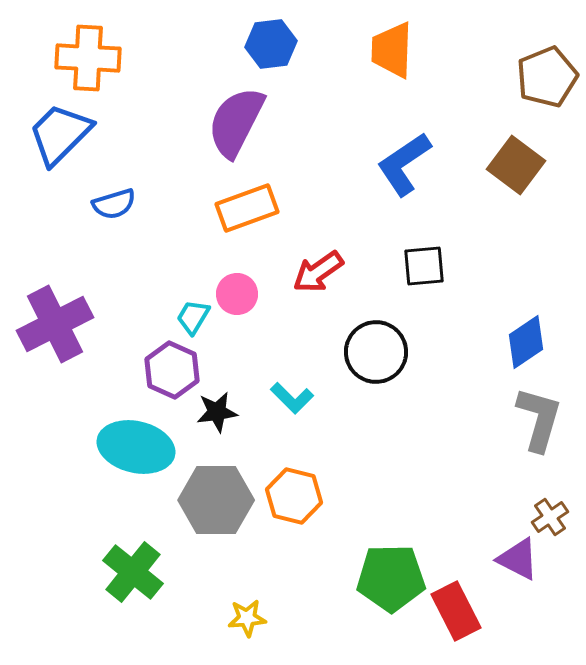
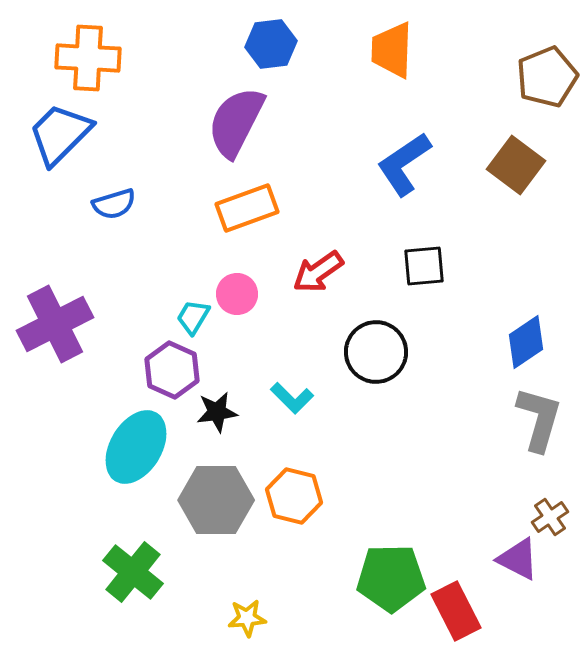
cyan ellipse: rotated 72 degrees counterclockwise
